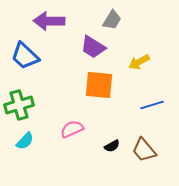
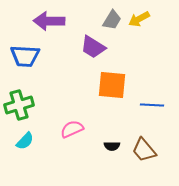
blue trapezoid: rotated 40 degrees counterclockwise
yellow arrow: moved 43 px up
orange square: moved 13 px right
blue line: rotated 20 degrees clockwise
black semicircle: rotated 28 degrees clockwise
